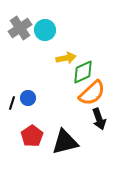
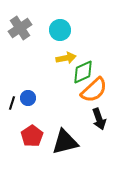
cyan circle: moved 15 px right
orange semicircle: moved 2 px right, 3 px up
